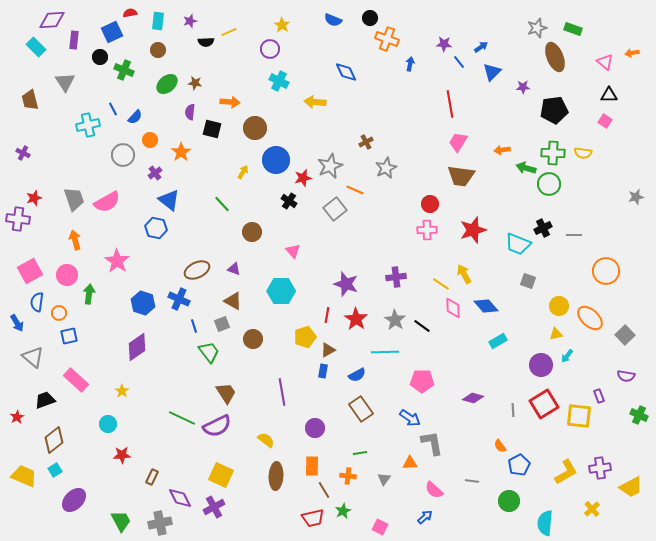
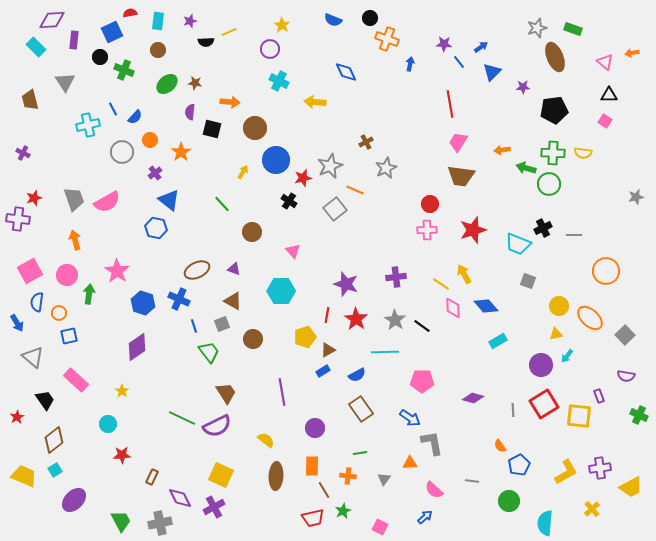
gray circle at (123, 155): moved 1 px left, 3 px up
pink star at (117, 261): moved 10 px down
blue rectangle at (323, 371): rotated 48 degrees clockwise
black trapezoid at (45, 400): rotated 75 degrees clockwise
